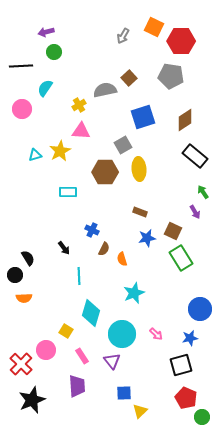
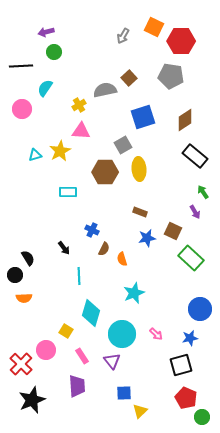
green rectangle at (181, 258): moved 10 px right; rotated 15 degrees counterclockwise
